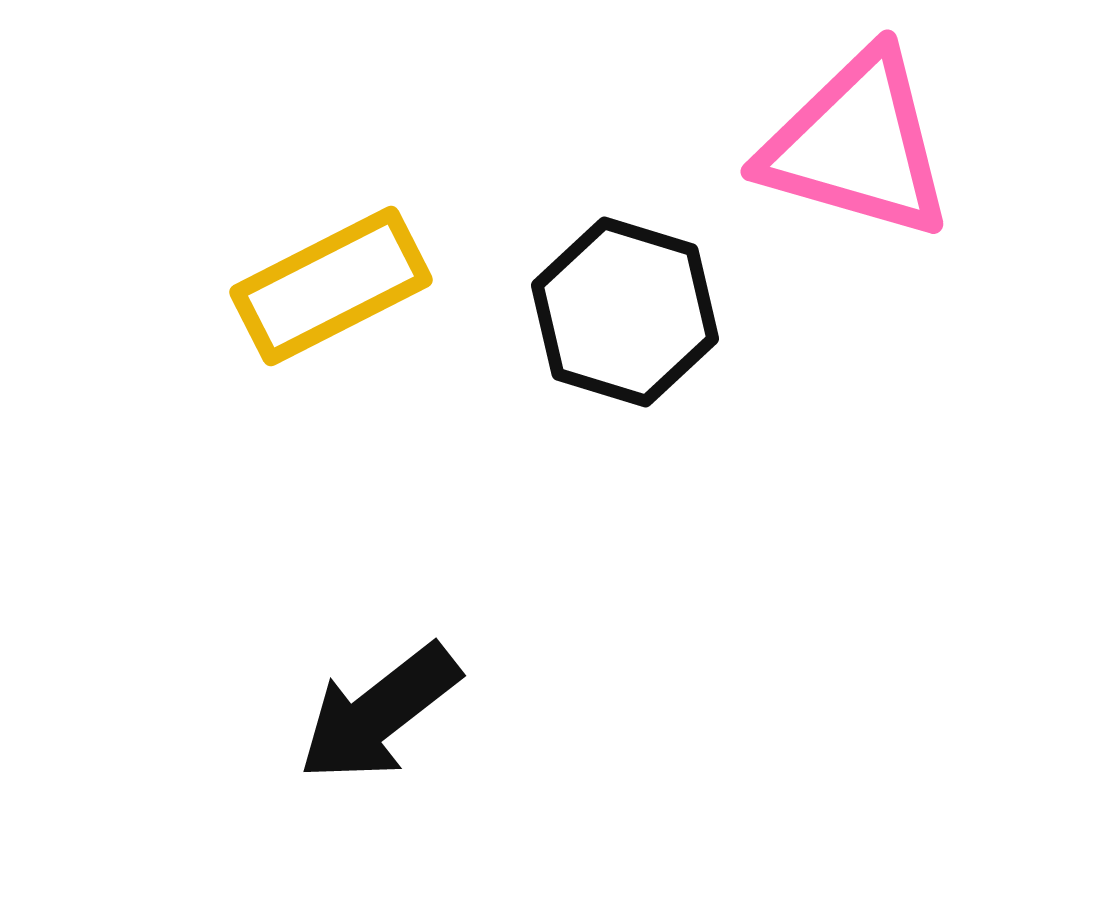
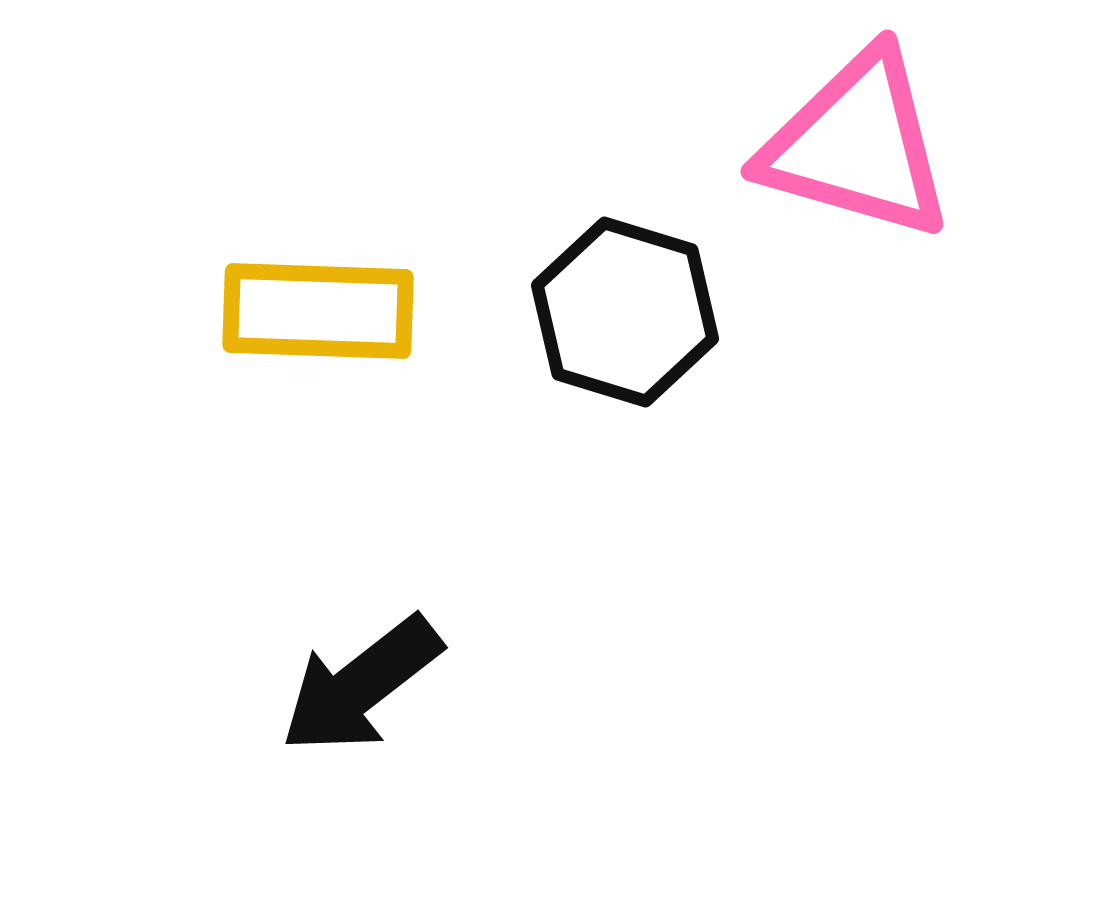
yellow rectangle: moved 13 px left, 25 px down; rotated 29 degrees clockwise
black arrow: moved 18 px left, 28 px up
